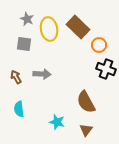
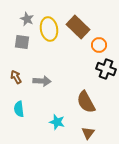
gray square: moved 2 px left, 2 px up
gray arrow: moved 7 px down
brown triangle: moved 2 px right, 3 px down
